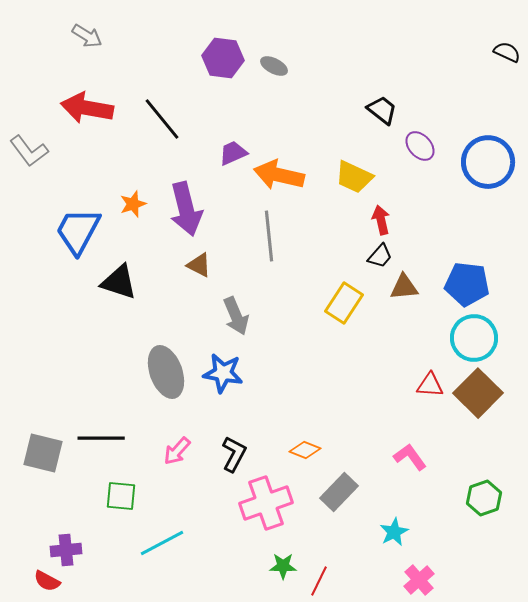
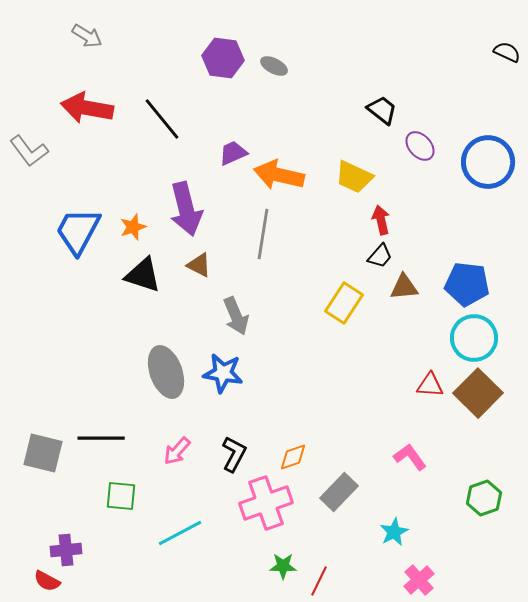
orange star at (133, 204): moved 23 px down
gray line at (269, 236): moved 6 px left, 2 px up; rotated 15 degrees clockwise
black triangle at (119, 282): moved 24 px right, 7 px up
orange diamond at (305, 450): moved 12 px left, 7 px down; rotated 40 degrees counterclockwise
cyan line at (162, 543): moved 18 px right, 10 px up
